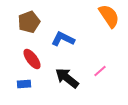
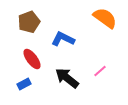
orange semicircle: moved 4 px left, 2 px down; rotated 20 degrees counterclockwise
blue rectangle: rotated 24 degrees counterclockwise
